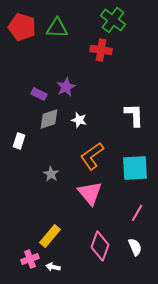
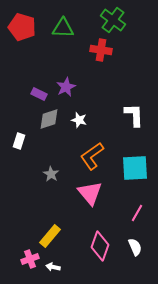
green triangle: moved 6 px right
